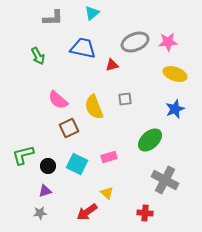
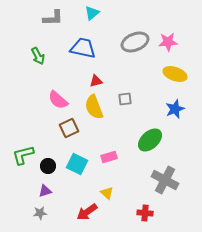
red triangle: moved 16 px left, 16 px down
